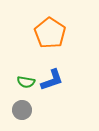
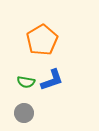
orange pentagon: moved 8 px left, 7 px down; rotated 8 degrees clockwise
gray circle: moved 2 px right, 3 px down
